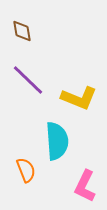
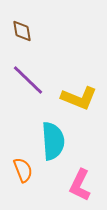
cyan semicircle: moved 4 px left
orange semicircle: moved 3 px left
pink L-shape: moved 5 px left, 1 px up
